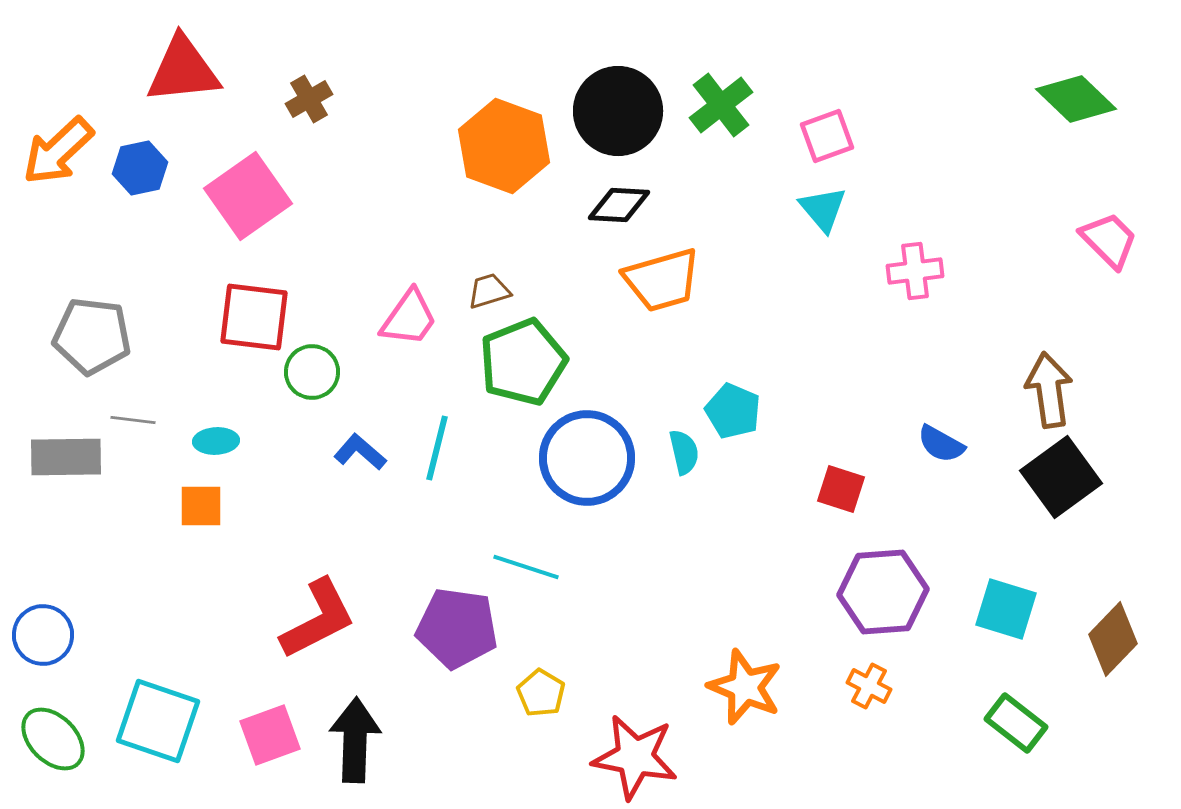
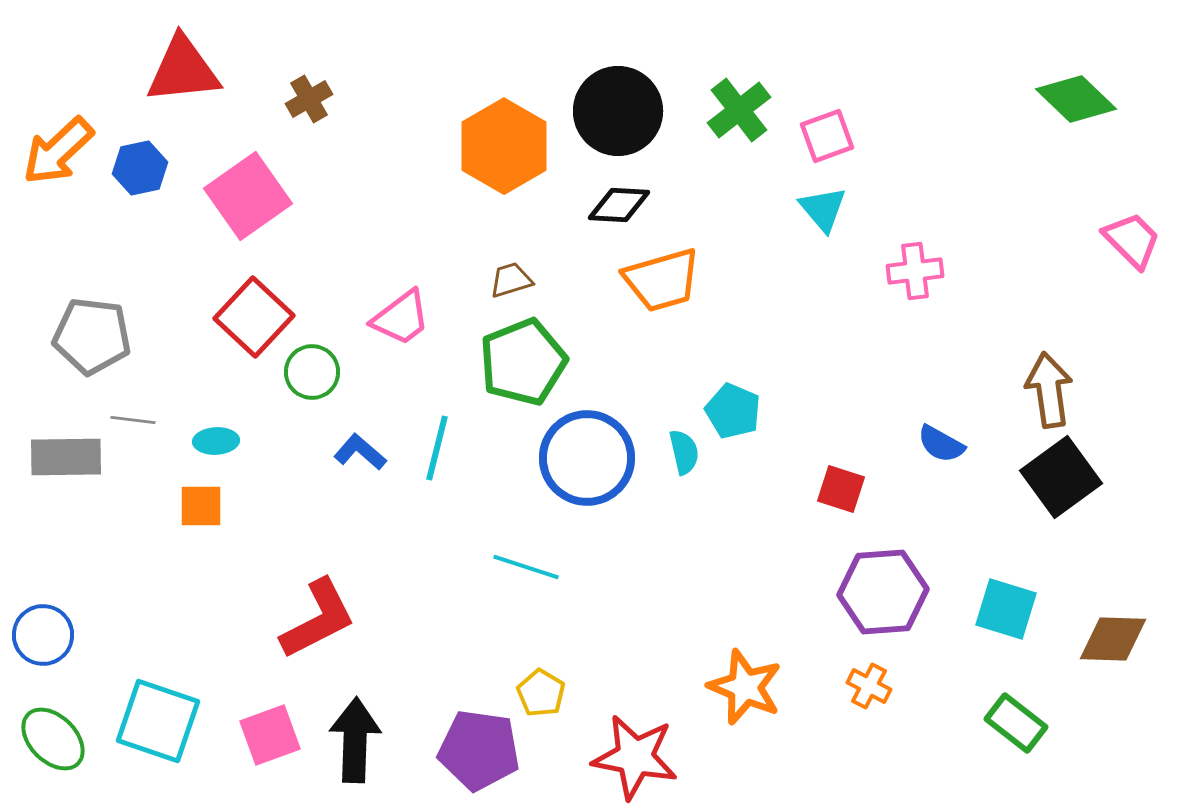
green cross at (721, 105): moved 18 px right, 5 px down
orange hexagon at (504, 146): rotated 10 degrees clockwise
pink trapezoid at (1109, 240): moved 23 px right
brown trapezoid at (489, 291): moved 22 px right, 11 px up
red square at (254, 317): rotated 36 degrees clockwise
pink trapezoid at (409, 318): moved 8 px left; rotated 18 degrees clockwise
purple pentagon at (457, 628): moved 22 px right, 122 px down
brown diamond at (1113, 639): rotated 48 degrees clockwise
